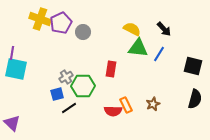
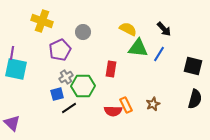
yellow cross: moved 2 px right, 2 px down
purple pentagon: moved 1 px left, 27 px down
yellow semicircle: moved 4 px left
